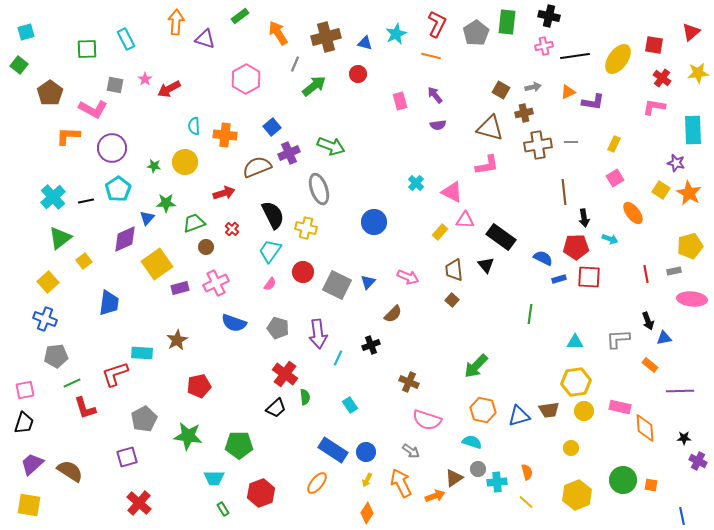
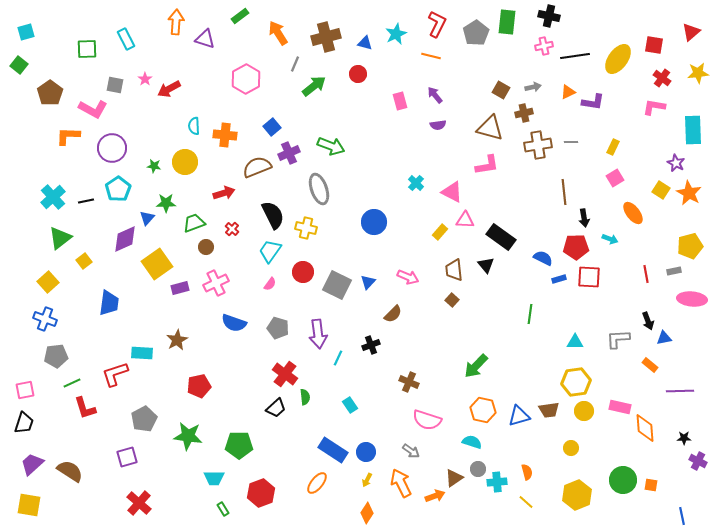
yellow rectangle at (614, 144): moved 1 px left, 3 px down
purple star at (676, 163): rotated 12 degrees clockwise
